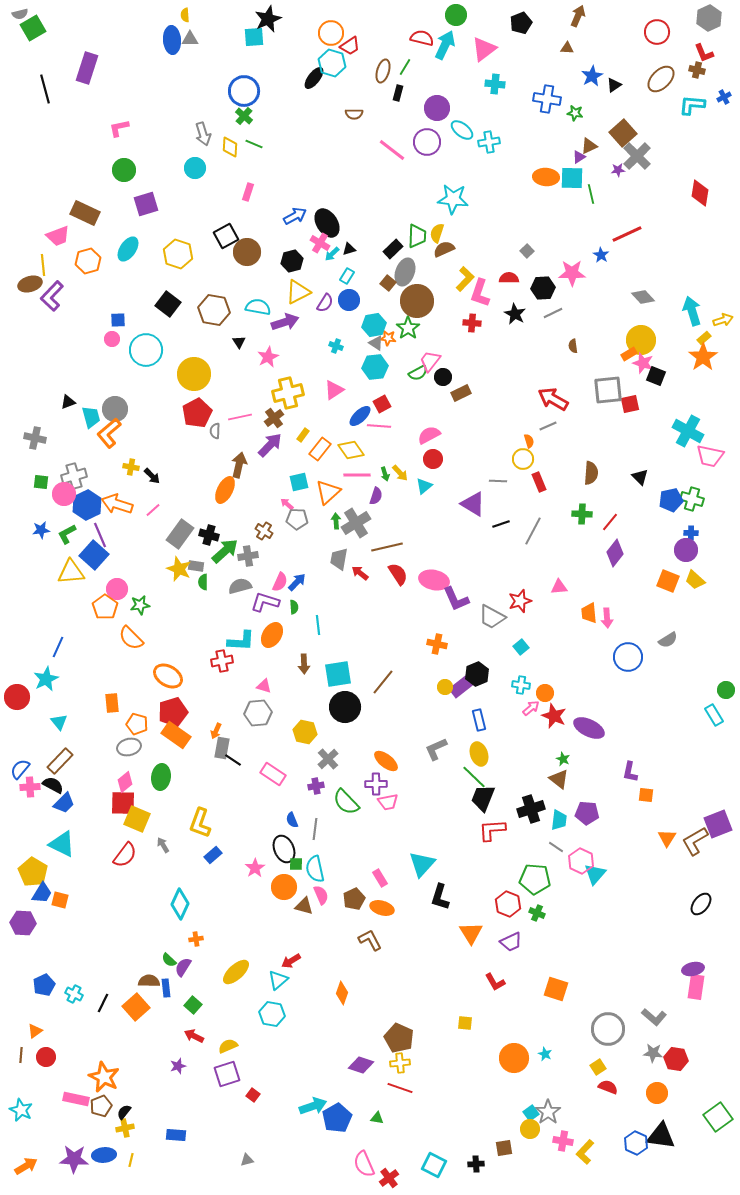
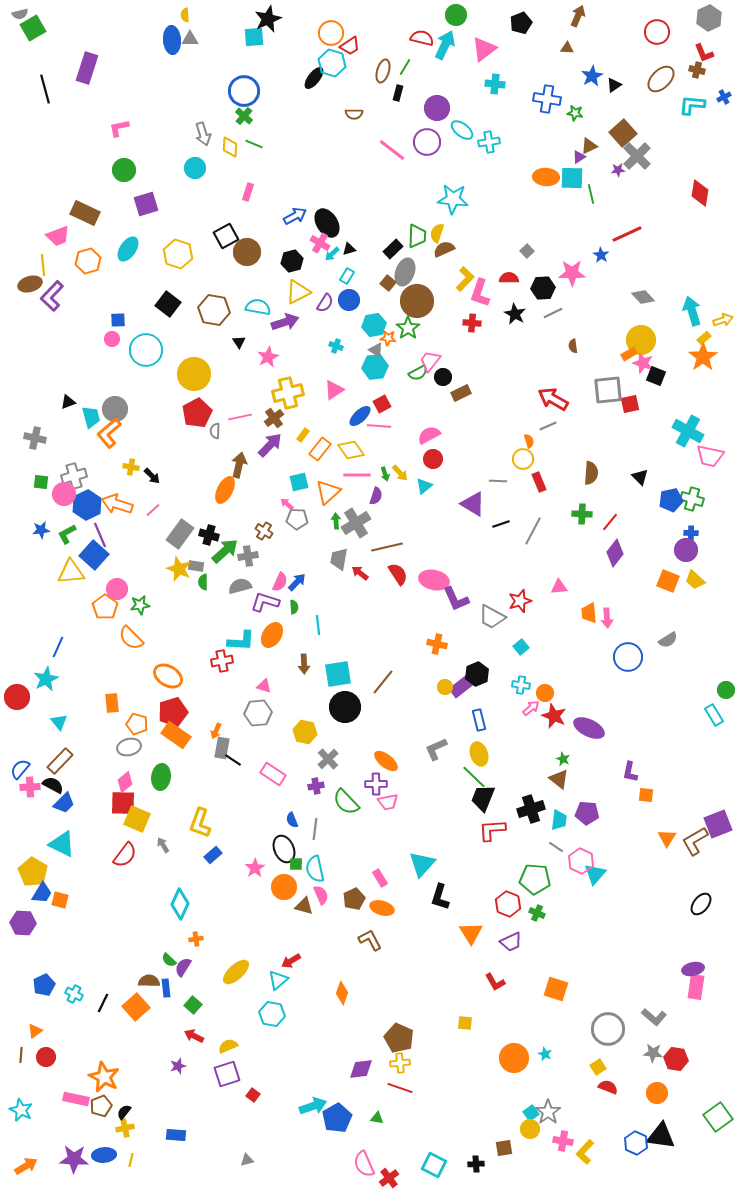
gray triangle at (376, 343): moved 7 px down
purple diamond at (361, 1065): moved 4 px down; rotated 25 degrees counterclockwise
